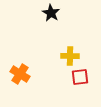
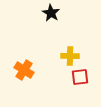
orange cross: moved 4 px right, 4 px up
